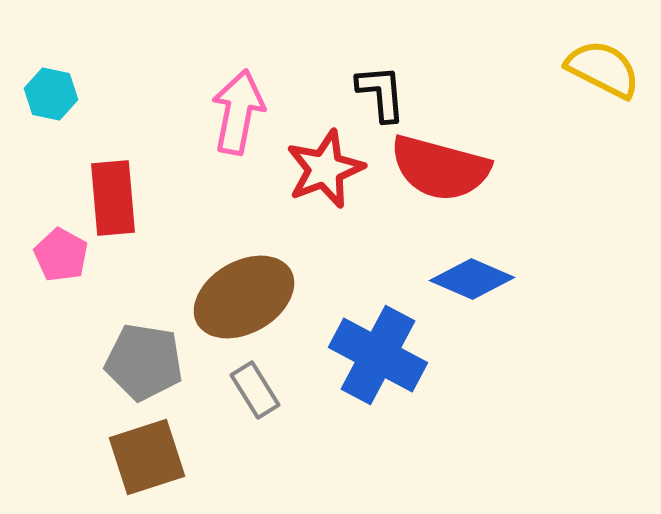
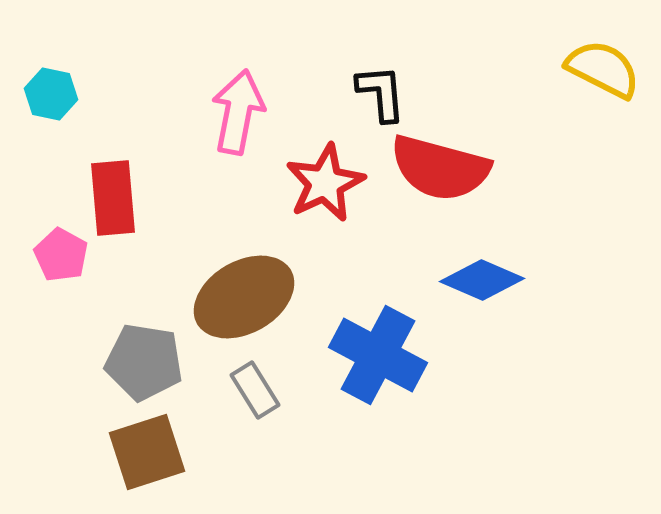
red star: moved 14 px down; rotated 4 degrees counterclockwise
blue diamond: moved 10 px right, 1 px down
brown square: moved 5 px up
